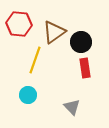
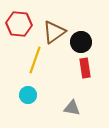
gray triangle: moved 1 px down; rotated 36 degrees counterclockwise
